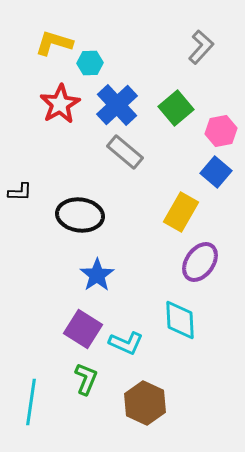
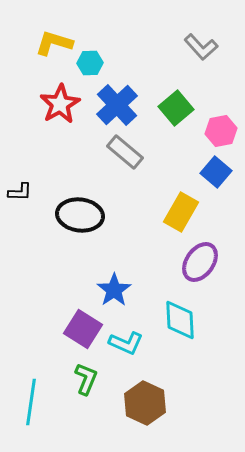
gray L-shape: rotated 96 degrees clockwise
blue star: moved 17 px right, 15 px down
